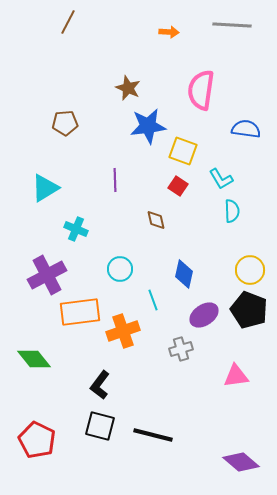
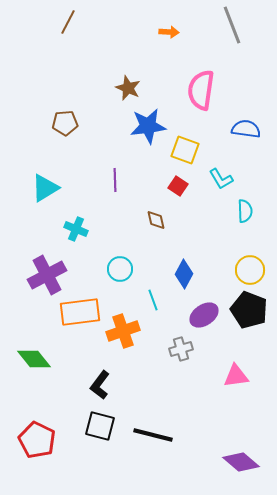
gray line: rotated 66 degrees clockwise
yellow square: moved 2 px right, 1 px up
cyan semicircle: moved 13 px right
blue diamond: rotated 16 degrees clockwise
